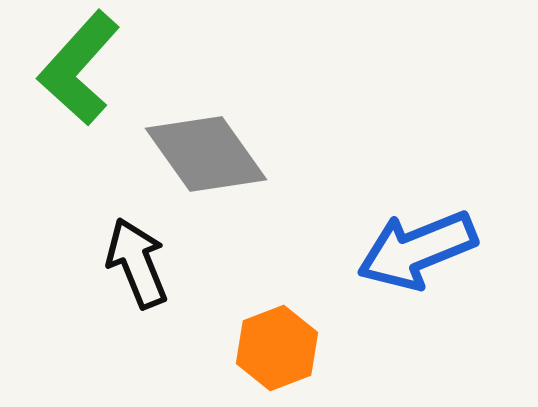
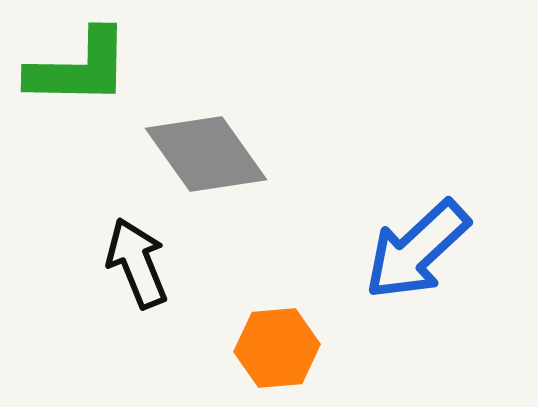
green L-shape: rotated 131 degrees counterclockwise
blue arrow: rotated 21 degrees counterclockwise
orange hexagon: rotated 16 degrees clockwise
